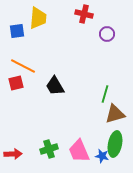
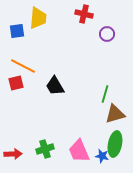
green cross: moved 4 px left
